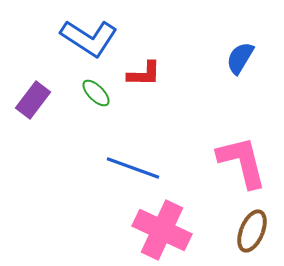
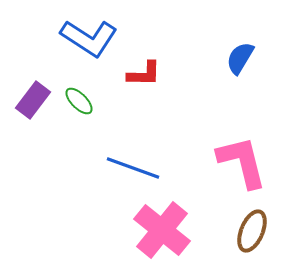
green ellipse: moved 17 px left, 8 px down
pink cross: rotated 14 degrees clockwise
